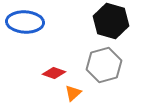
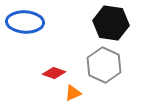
black hexagon: moved 2 px down; rotated 8 degrees counterclockwise
gray hexagon: rotated 20 degrees counterclockwise
orange triangle: rotated 18 degrees clockwise
